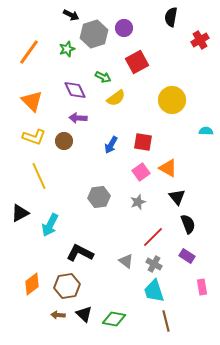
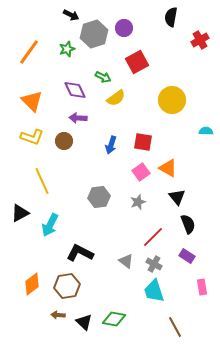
yellow L-shape at (34, 137): moved 2 px left
blue arrow at (111, 145): rotated 12 degrees counterclockwise
yellow line at (39, 176): moved 3 px right, 5 px down
black triangle at (84, 314): moved 8 px down
brown line at (166, 321): moved 9 px right, 6 px down; rotated 15 degrees counterclockwise
